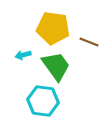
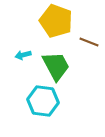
yellow pentagon: moved 3 px right, 7 px up; rotated 12 degrees clockwise
green trapezoid: rotated 8 degrees clockwise
